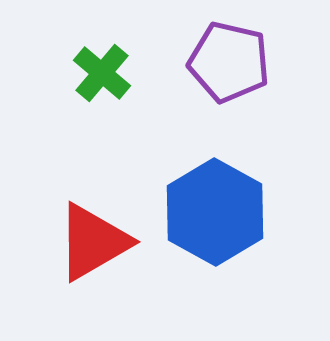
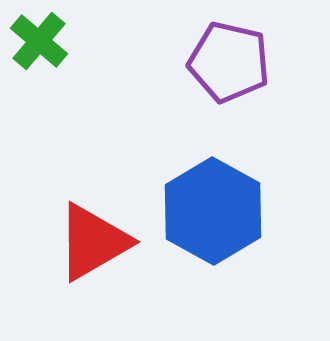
green cross: moved 63 px left, 32 px up
blue hexagon: moved 2 px left, 1 px up
